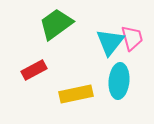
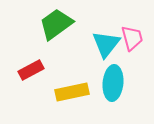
cyan triangle: moved 4 px left, 2 px down
red rectangle: moved 3 px left
cyan ellipse: moved 6 px left, 2 px down
yellow rectangle: moved 4 px left, 2 px up
